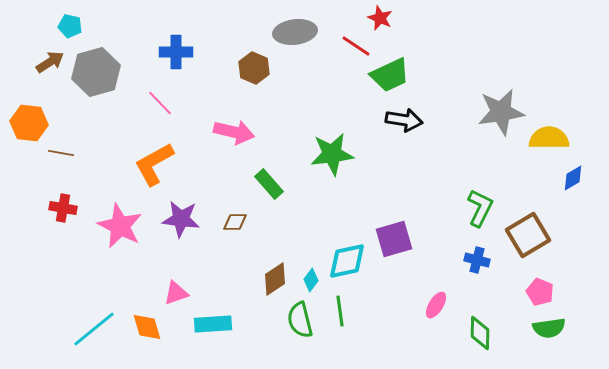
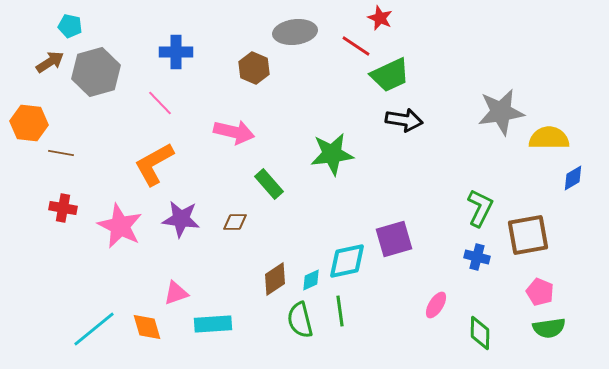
brown square at (528, 235): rotated 21 degrees clockwise
blue cross at (477, 260): moved 3 px up
cyan diamond at (311, 280): rotated 30 degrees clockwise
